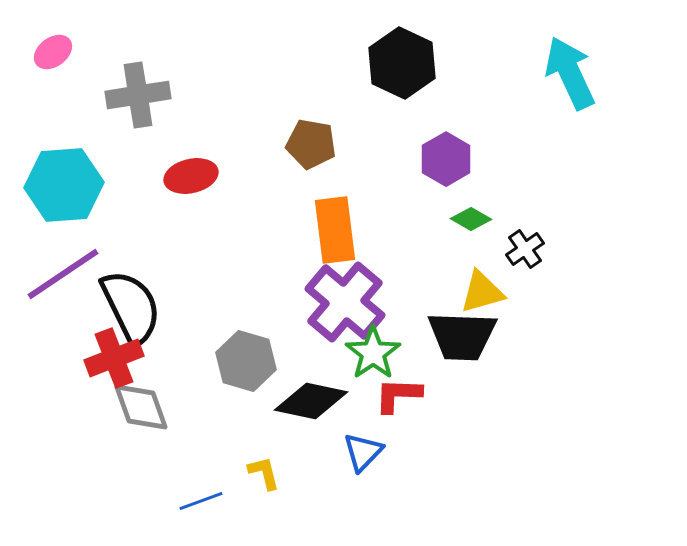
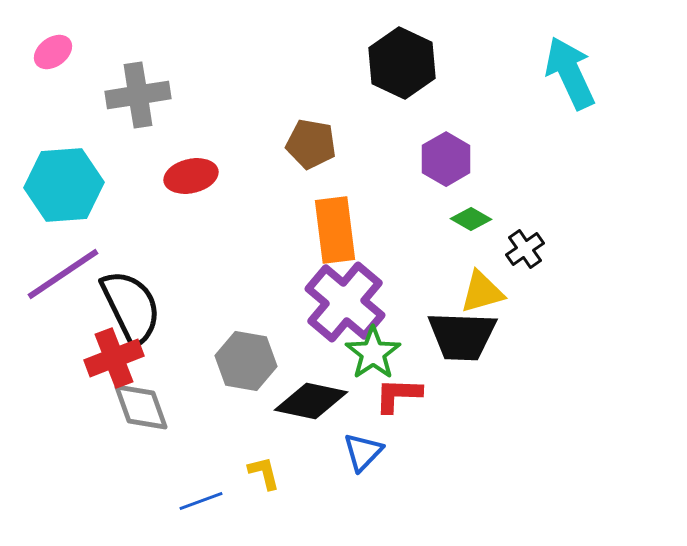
gray hexagon: rotated 6 degrees counterclockwise
